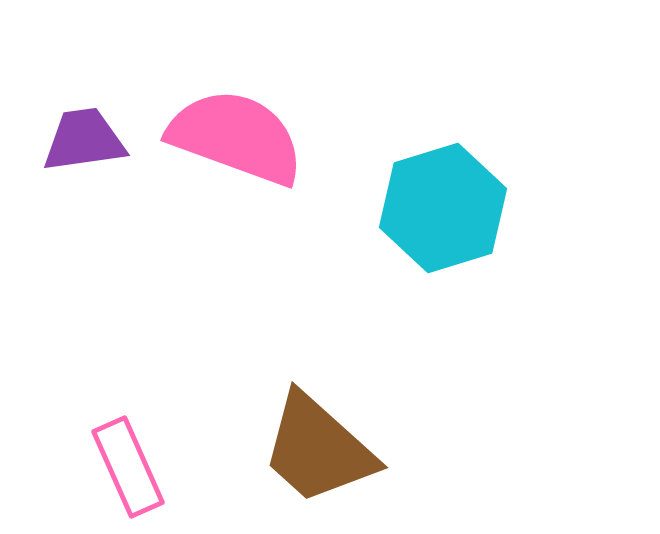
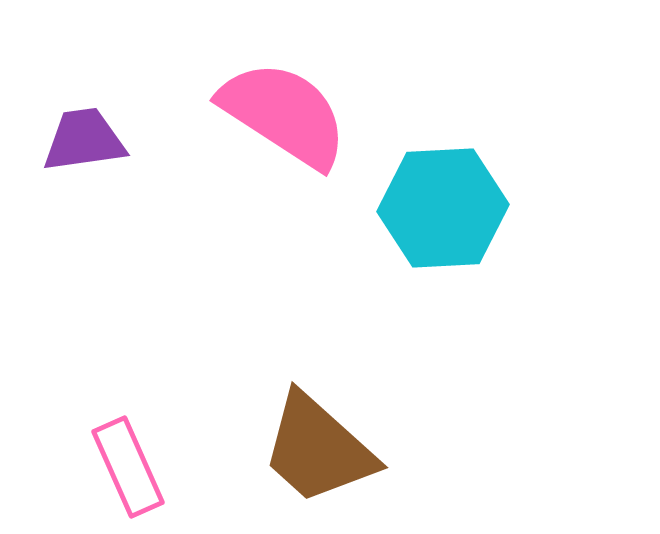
pink semicircle: moved 48 px right, 23 px up; rotated 13 degrees clockwise
cyan hexagon: rotated 14 degrees clockwise
